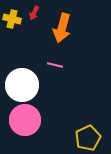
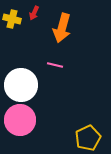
white circle: moved 1 px left
pink circle: moved 5 px left
